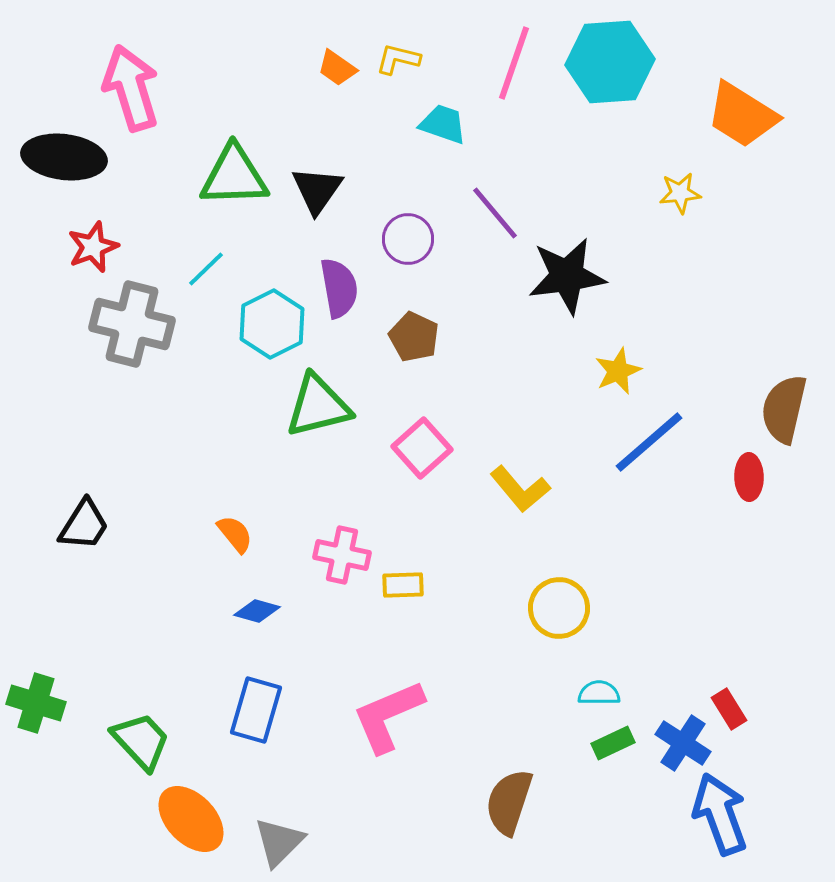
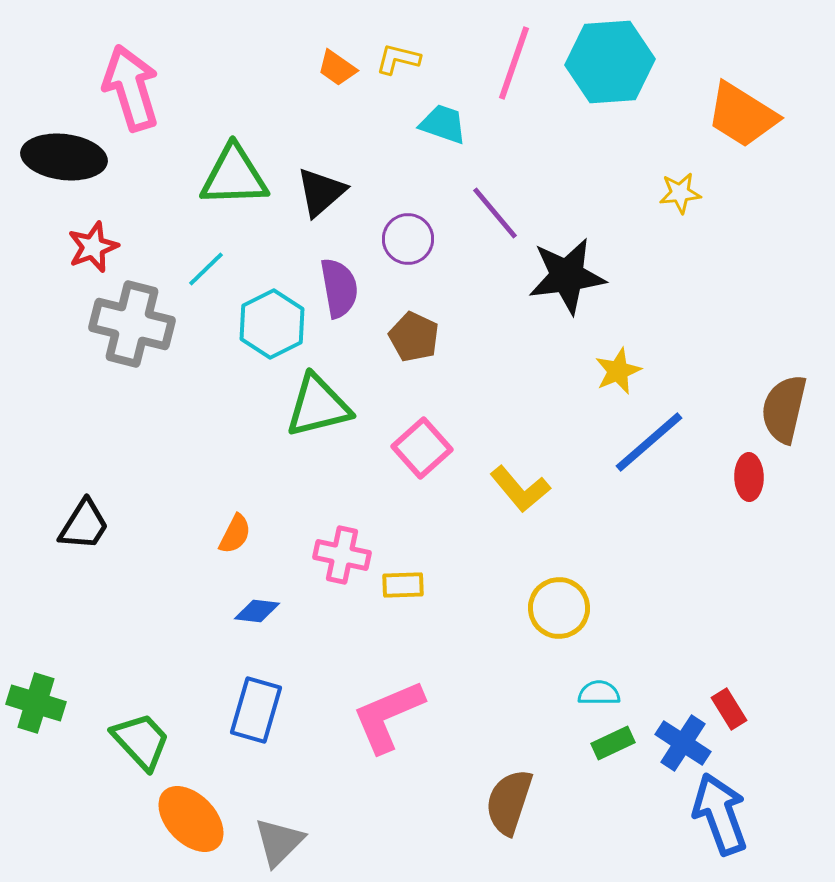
black triangle at (317, 190): moved 4 px right, 2 px down; rotated 14 degrees clockwise
orange semicircle at (235, 534): rotated 66 degrees clockwise
blue diamond at (257, 611): rotated 9 degrees counterclockwise
